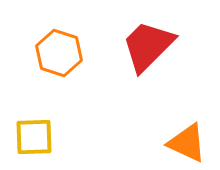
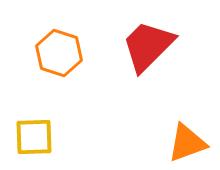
orange triangle: rotated 45 degrees counterclockwise
